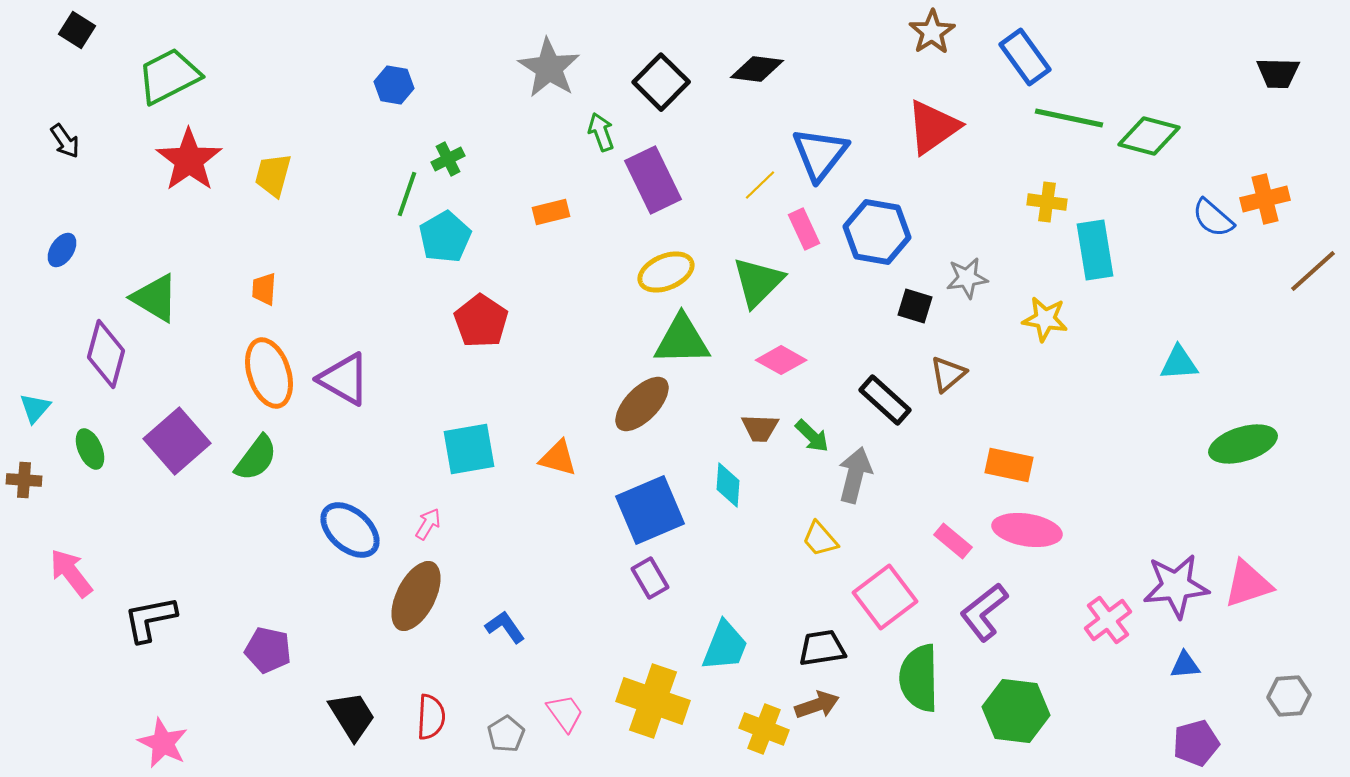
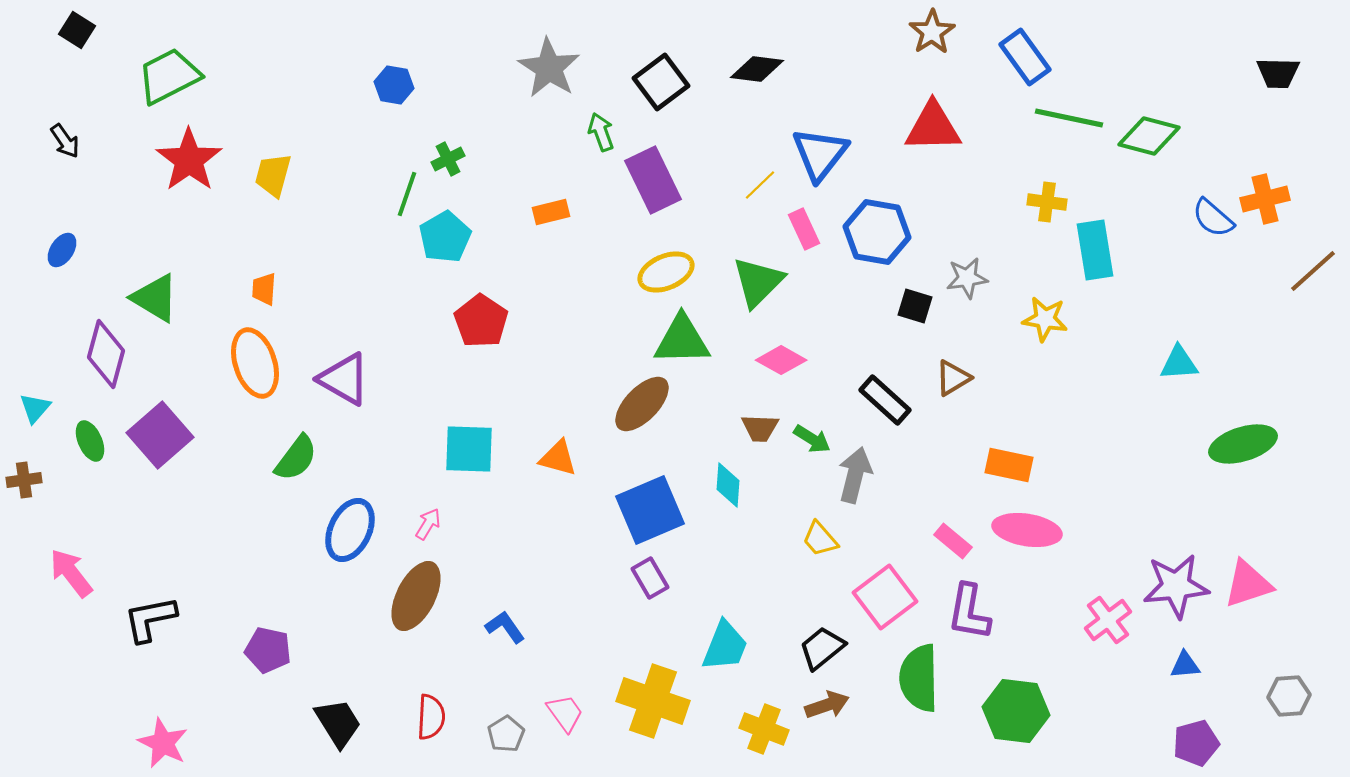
black square at (661, 82): rotated 8 degrees clockwise
red triangle at (933, 127): rotated 34 degrees clockwise
orange ellipse at (269, 373): moved 14 px left, 10 px up
brown triangle at (948, 374): moved 5 px right, 4 px down; rotated 9 degrees clockwise
green arrow at (812, 436): moved 3 px down; rotated 12 degrees counterclockwise
purple square at (177, 441): moved 17 px left, 6 px up
green ellipse at (90, 449): moved 8 px up
cyan square at (469, 449): rotated 12 degrees clockwise
green semicircle at (256, 458): moved 40 px right
brown cross at (24, 480): rotated 12 degrees counterclockwise
blue ellipse at (350, 530): rotated 74 degrees clockwise
purple L-shape at (984, 612): moved 15 px left; rotated 42 degrees counterclockwise
black trapezoid at (822, 648): rotated 30 degrees counterclockwise
brown arrow at (817, 705): moved 10 px right
black trapezoid at (352, 716): moved 14 px left, 7 px down
